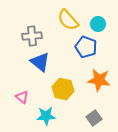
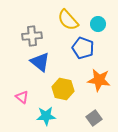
blue pentagon: moved 3 px left, 1 px down
